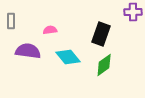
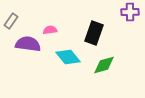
purple cross: moved 3 px left
gray rectangle: rotated 35 degrees clockwise
black rectangle: moved 7 px left, 1 px up
purple semicircle: moved 7 px up
green diamond: rotated 20 degrees clockwise
